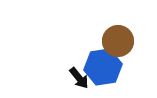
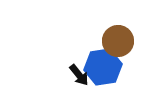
black arrow: moved 3 px up
